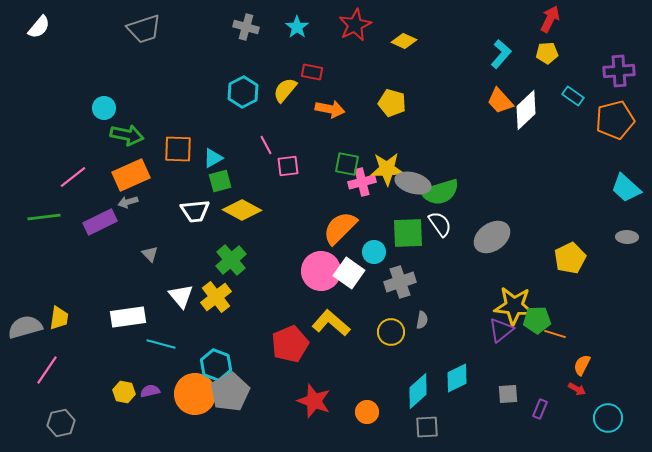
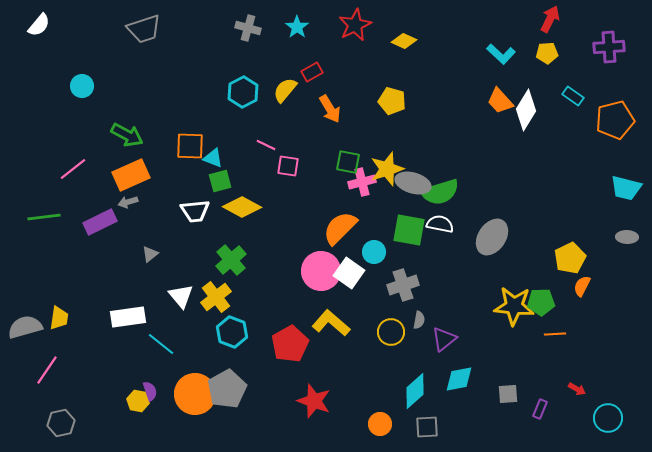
white semicircle at (39, 27): moved 2 px up
gray cross at (246, 27): moved 2 px right, 1 px down
cyan L-shape at (501, 54): rotated 92 degrees clockwise
purple cross at (619, 71): moved 10 px left, 24 px up
red rectangle at (312, 72): rotated 40 degrees counterclockwise
yellow pentagon at (392, 103): moved 2 px up
cyan circle at (104, 108): moved 22 px left, 22 px up
orange arrow at (330, 109): rotated 48 degrees clockwise
white diamond at (526, 110): rotated 15 degrees counterclockwise
green arrow at (127, 135): rotated 16 degrees clockwise
pink line at (266, 145): rotated 36 degrees counterclockwise
orange square at (178, 149): moved 12 px right, 3 px up
cyan triangle at (213, 158): rotated 50 degrees clockwise
green square at (347, 164): moved 1 px right, 2 px up
pink square at (288, 166): rotated 15 degrees clockwise
yellow star at (387, 169): rotated 16 degrees counterclockwise
pink line at (73, 177): moved 8 px up
cyan trapezoid at (626, 188): rotated 28 degrees counterclockwise
yellow diamond at (242, 210): moved 3 px up
white semicircle at (440, 224): rotated 44 degrees counterclockwise
green square at (408, 233): moved 1 px right, 3 px up; rotated 12 degrees clockwise
gray ellipse at (492, 237): rotated 21 degrees counterclockwise
gray triangle at (150, 254): rotated 36 degrees clockwise
gray cross at (400, 282): moved 3 px right, 3 px down
gray semicircle at (422, 320): moved 3 px left
green pentagon at (537, 320): moved 4 px right, 18 px up
purple triangle at (501, 330): moved 57 px left, 9 px down
orange line at (555, 334): rotated 20 degrees counterclockwise
cyan line at (161, 344): rotated 24 degrees clockwise
red pentagon at (290, 344): rotated 6 degrees counterclockwise
cyan hexagon at (216, 365): moved 16 px right, 33 px up
orange semicircle at (582, 365): moved 79 px up
cyan diamond at (457, 378): moved 2 px right, 1 px down; rotated 16 degrees clockwise
purple semicircle at (150, 391): rotated 84 degrees clockwise
cyan diamond at (418, 391): moved 3 px left
yellow hexagon at (124, 392): moved 14 px right, 9 px down
gray pentagon at (230, 392): moved 3 px left, 3 px up
orange circle at (367, 412): moved 13 px right, 12 px down
